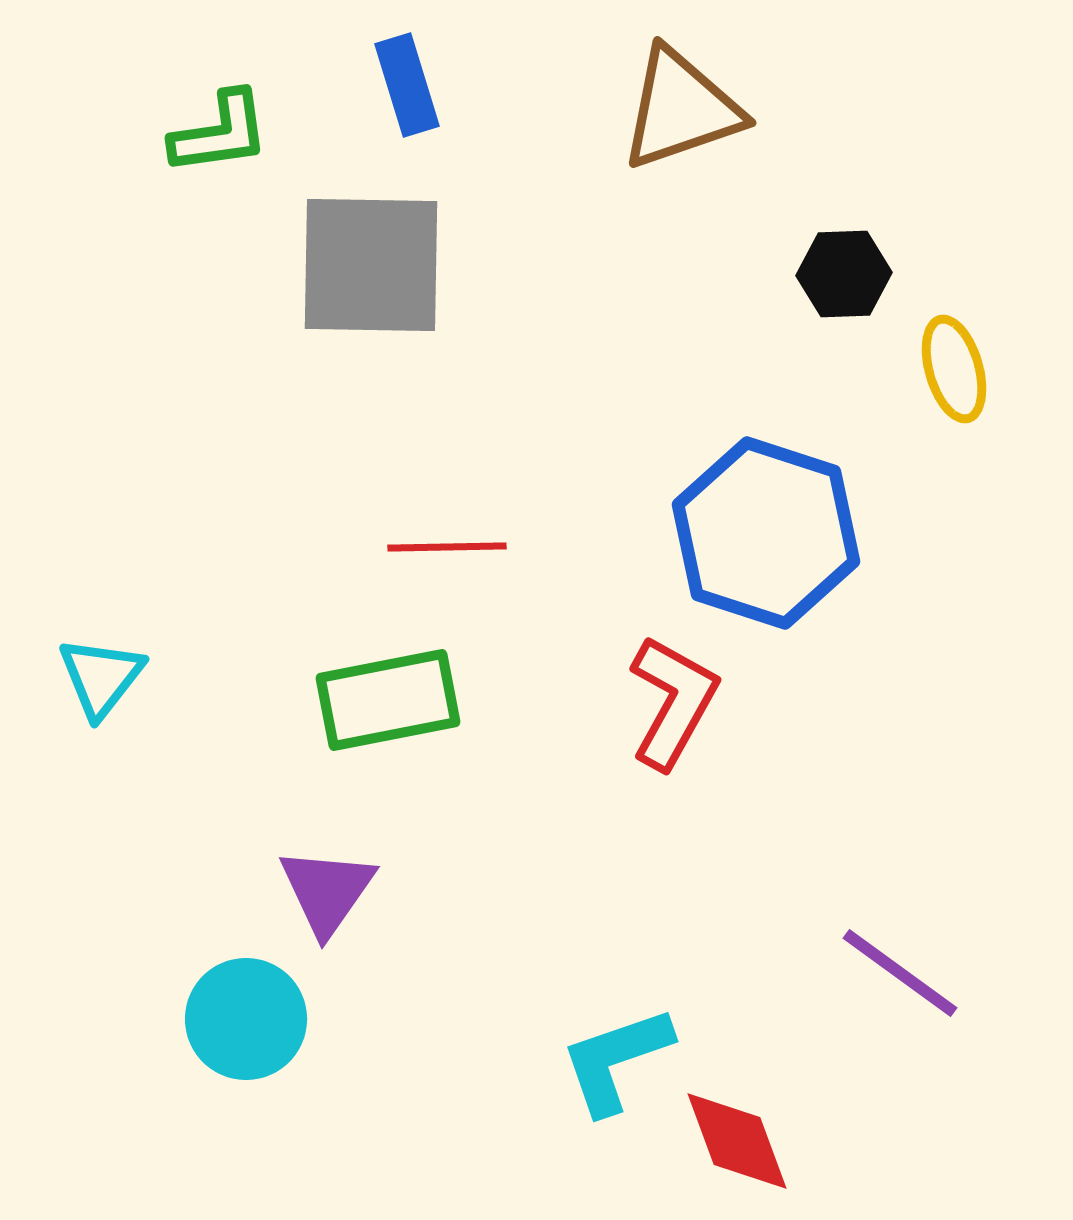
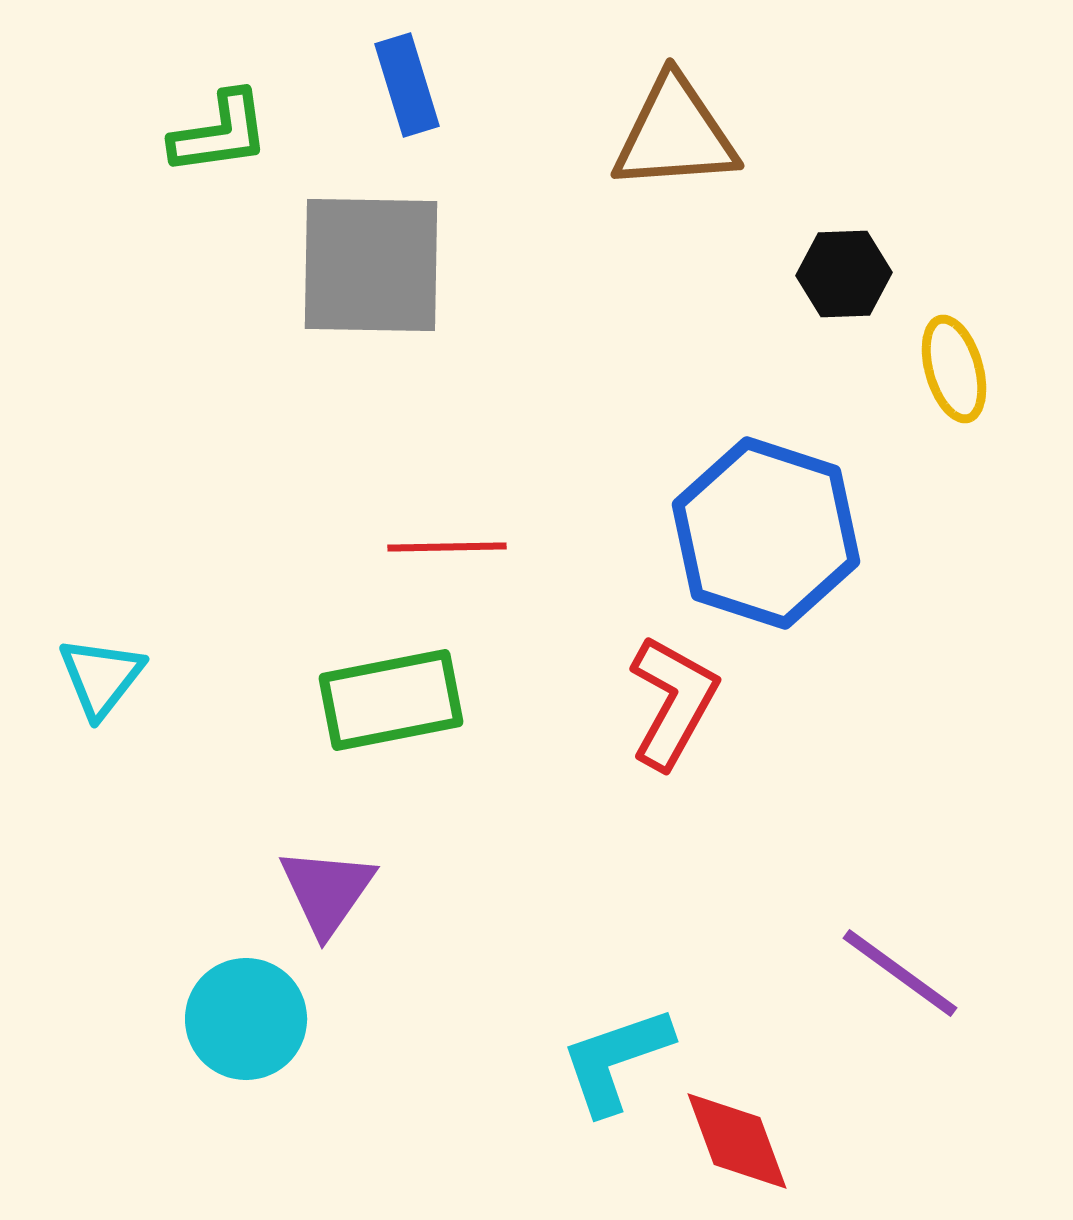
brown triangle: moved 6 px left, 25 px down; rotated 15 degrees clockwise
green rectangle: moved 3 px right
